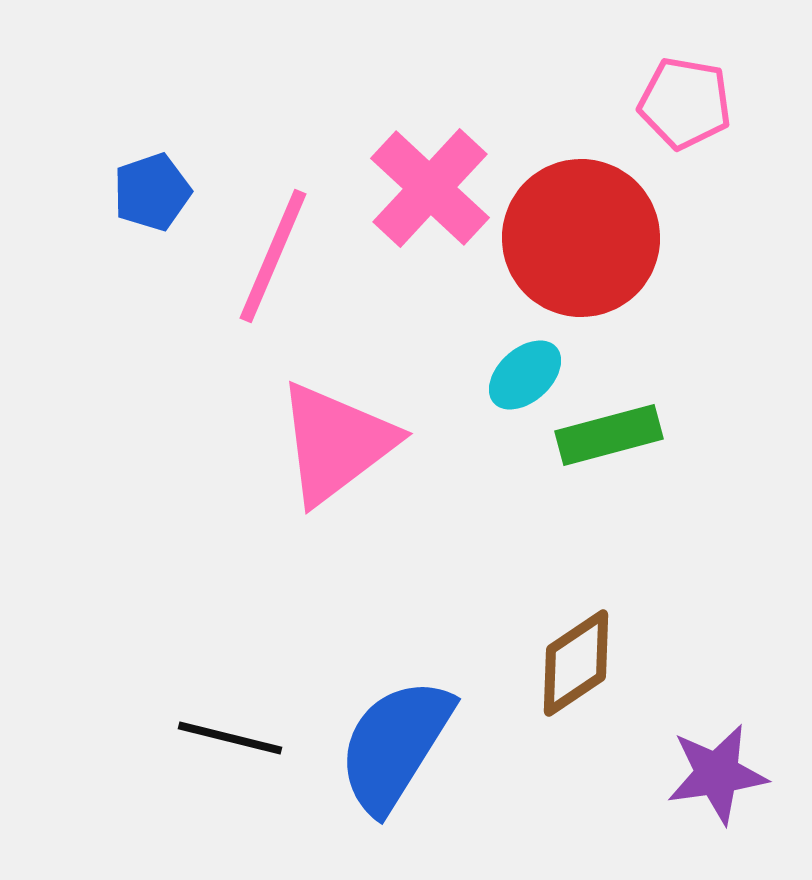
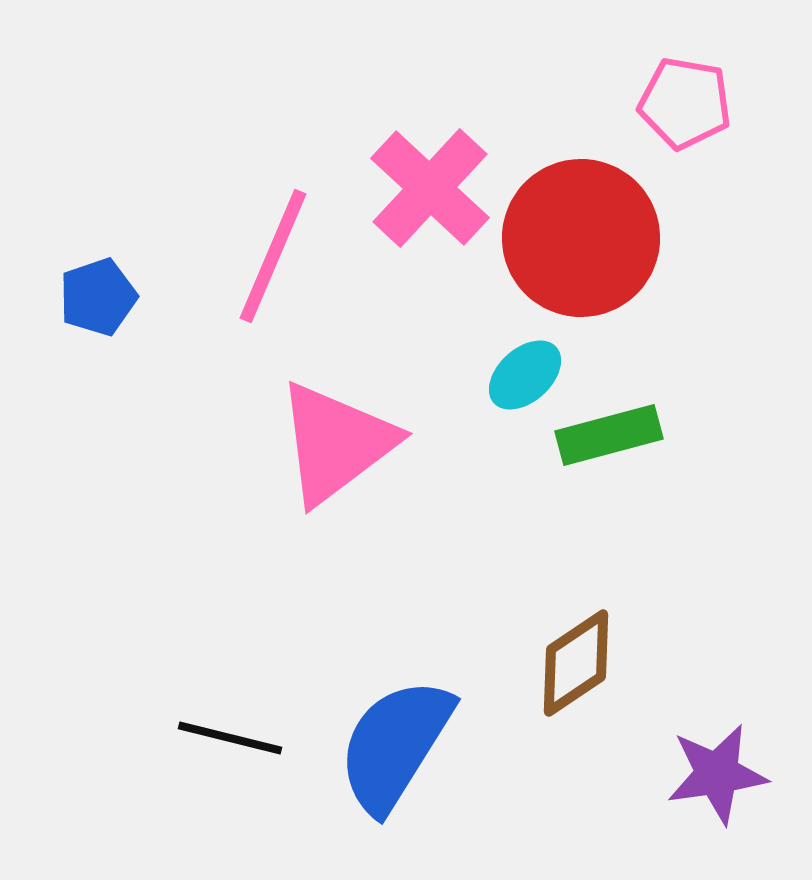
blue pentagon: moved 54 px left, 105 px down
